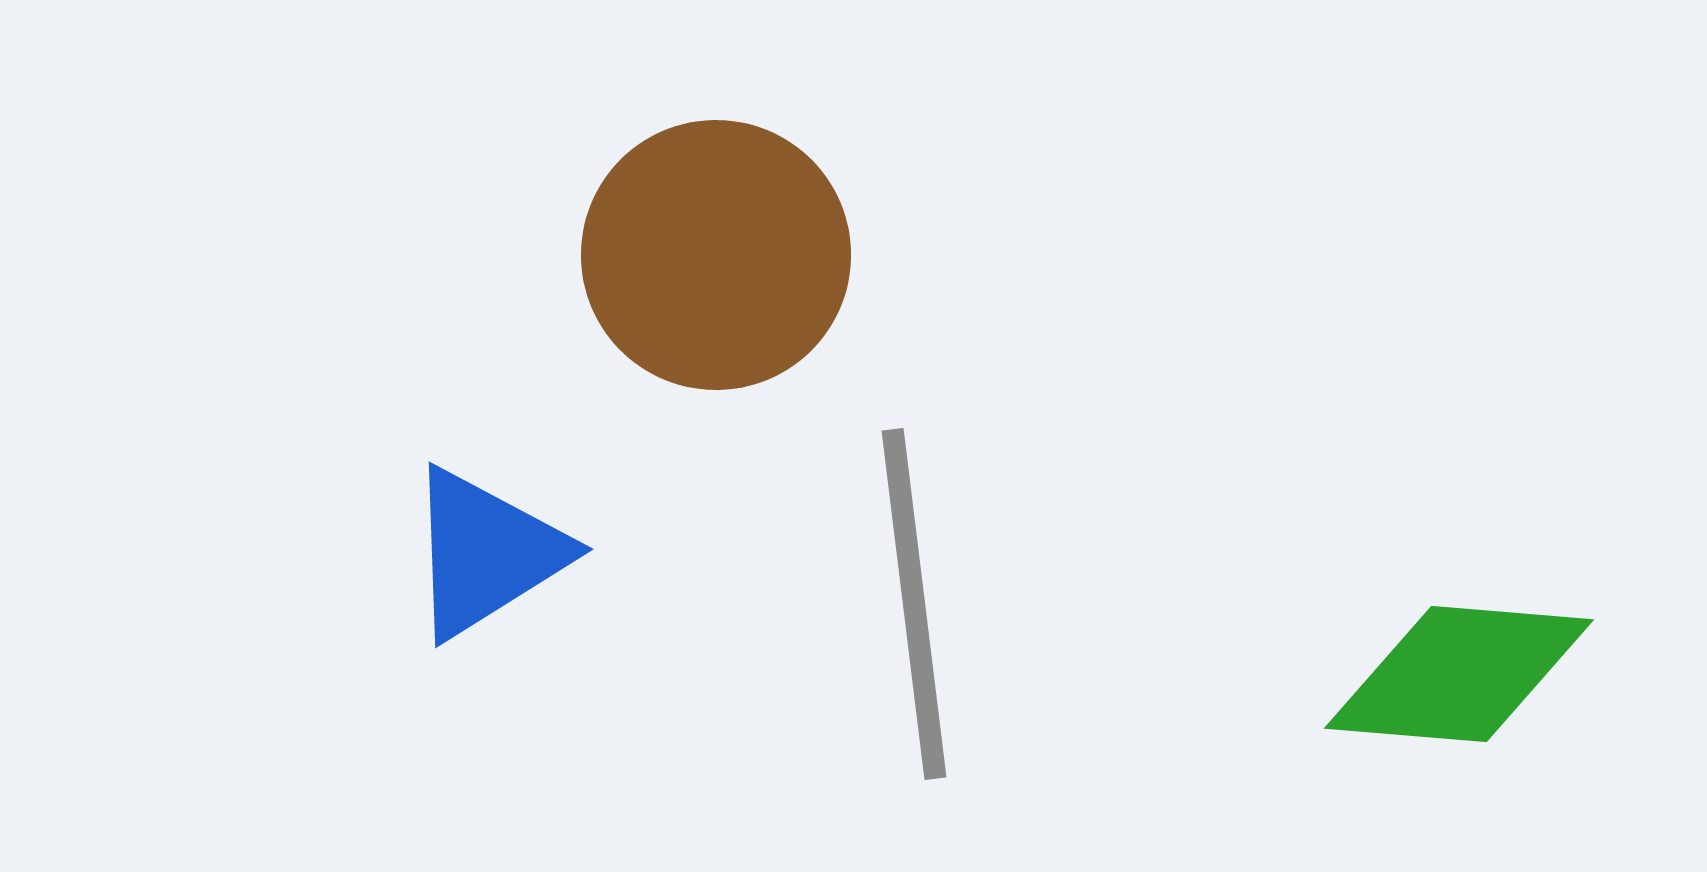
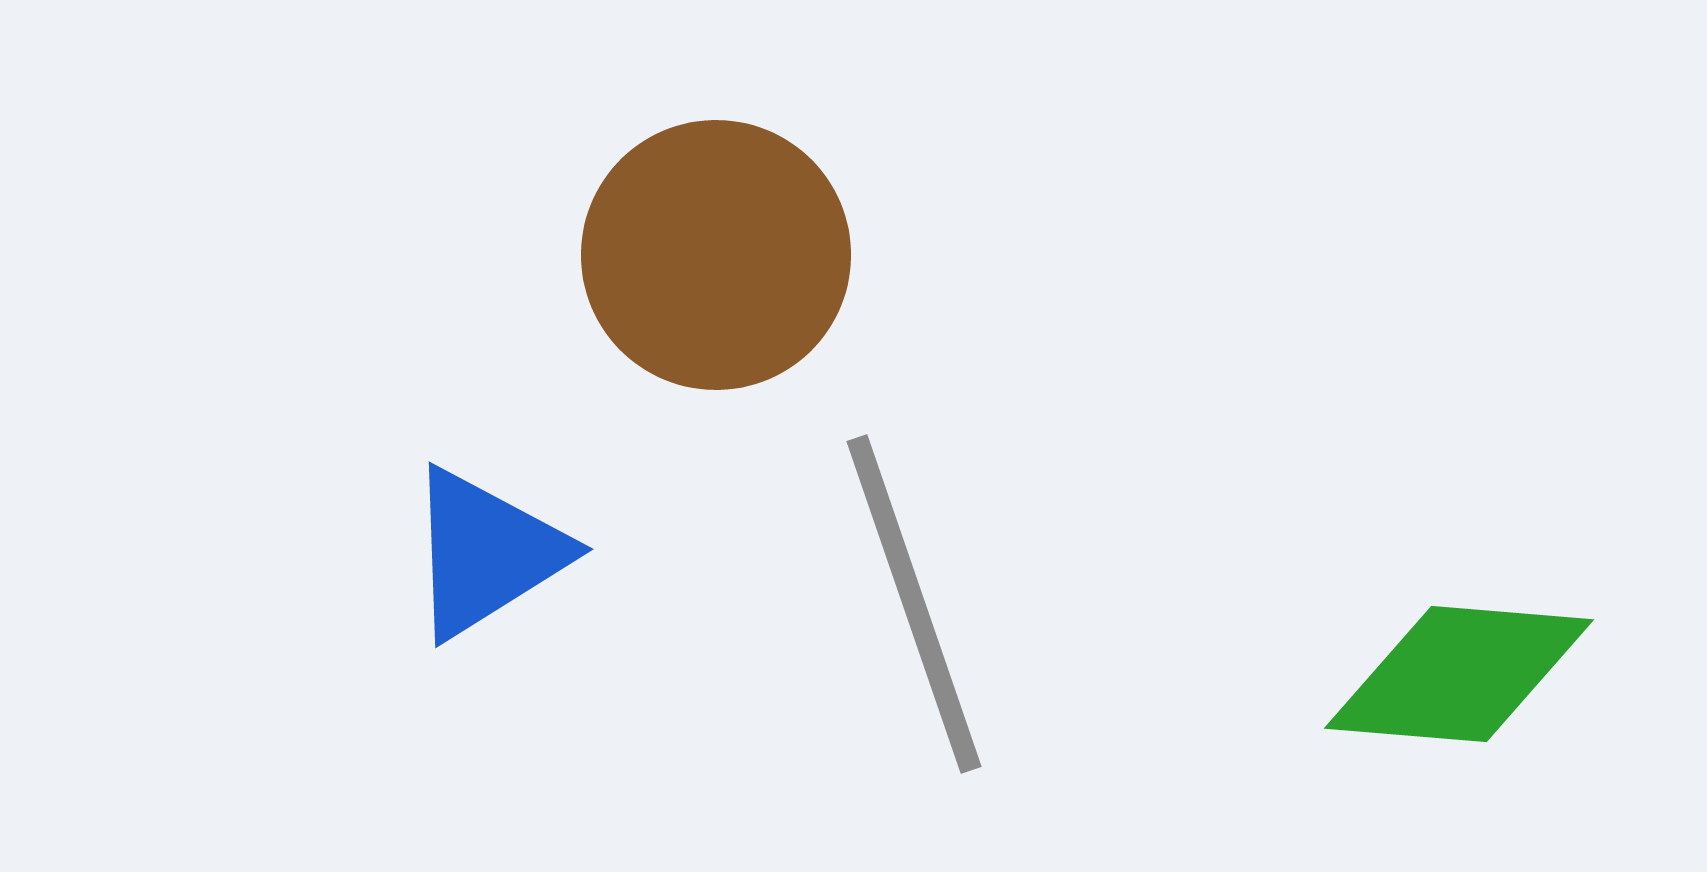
gray line: rotated 12 degrees counterclockwise
